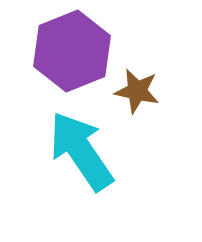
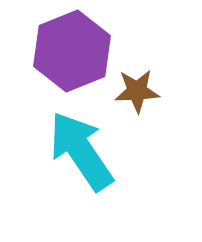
brown star: rotated 15 degrees counterclockwise
